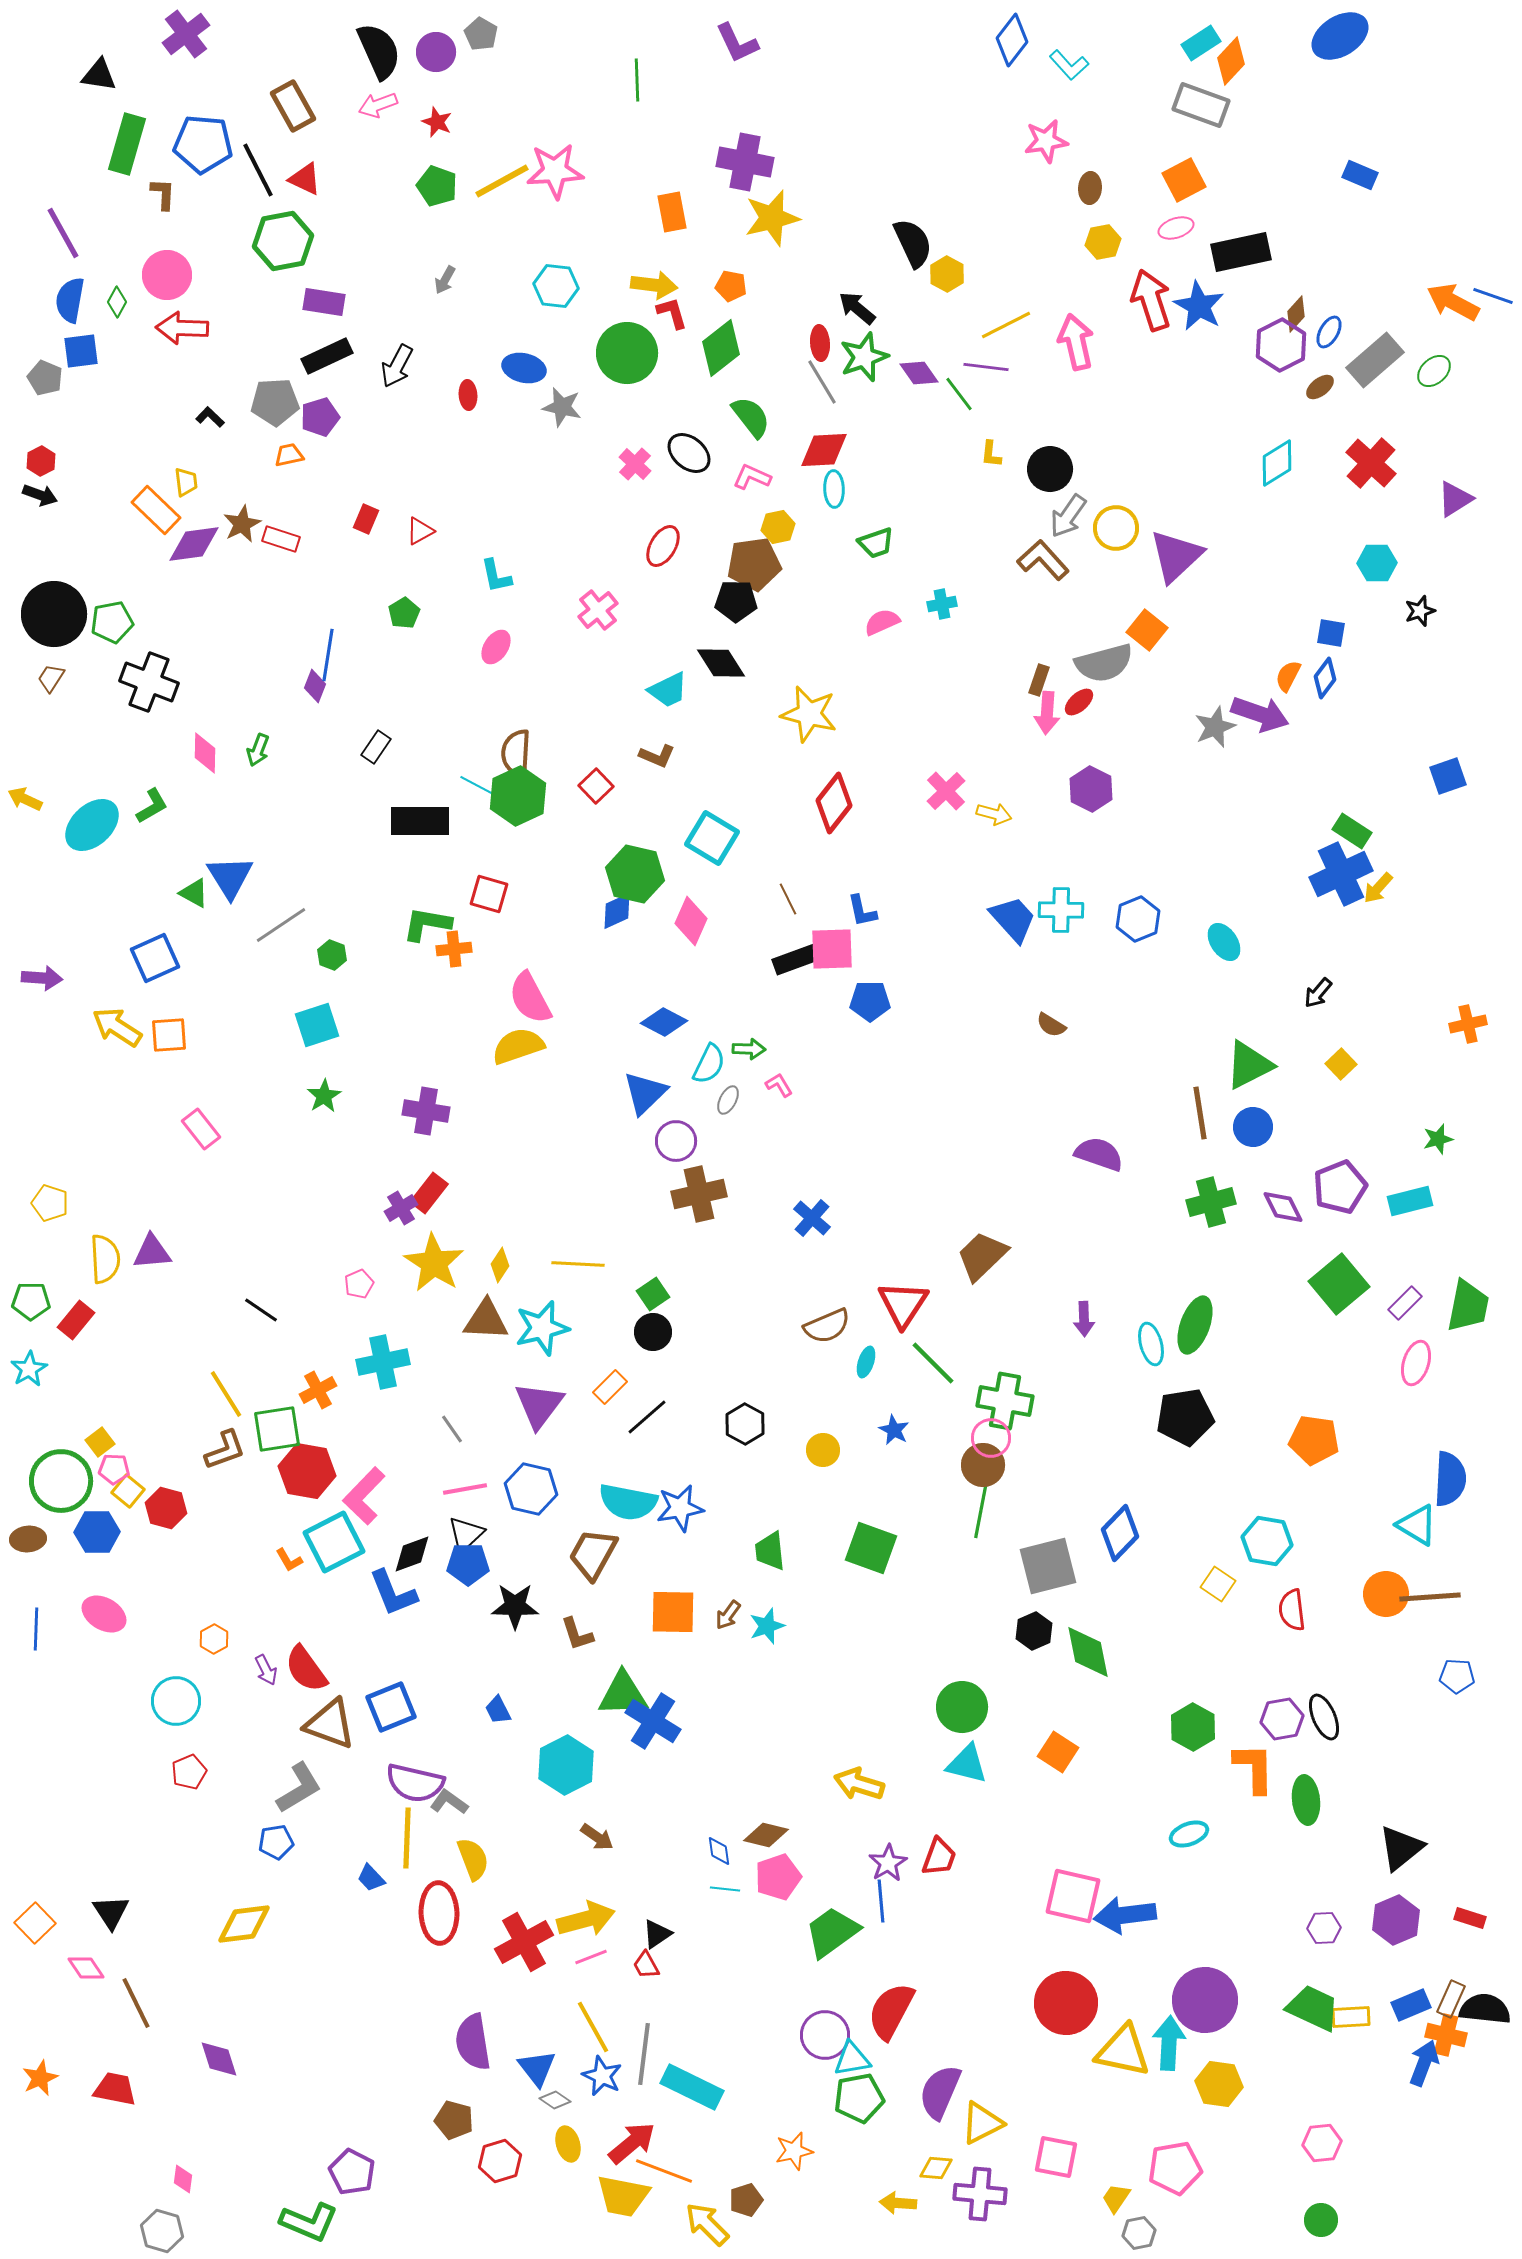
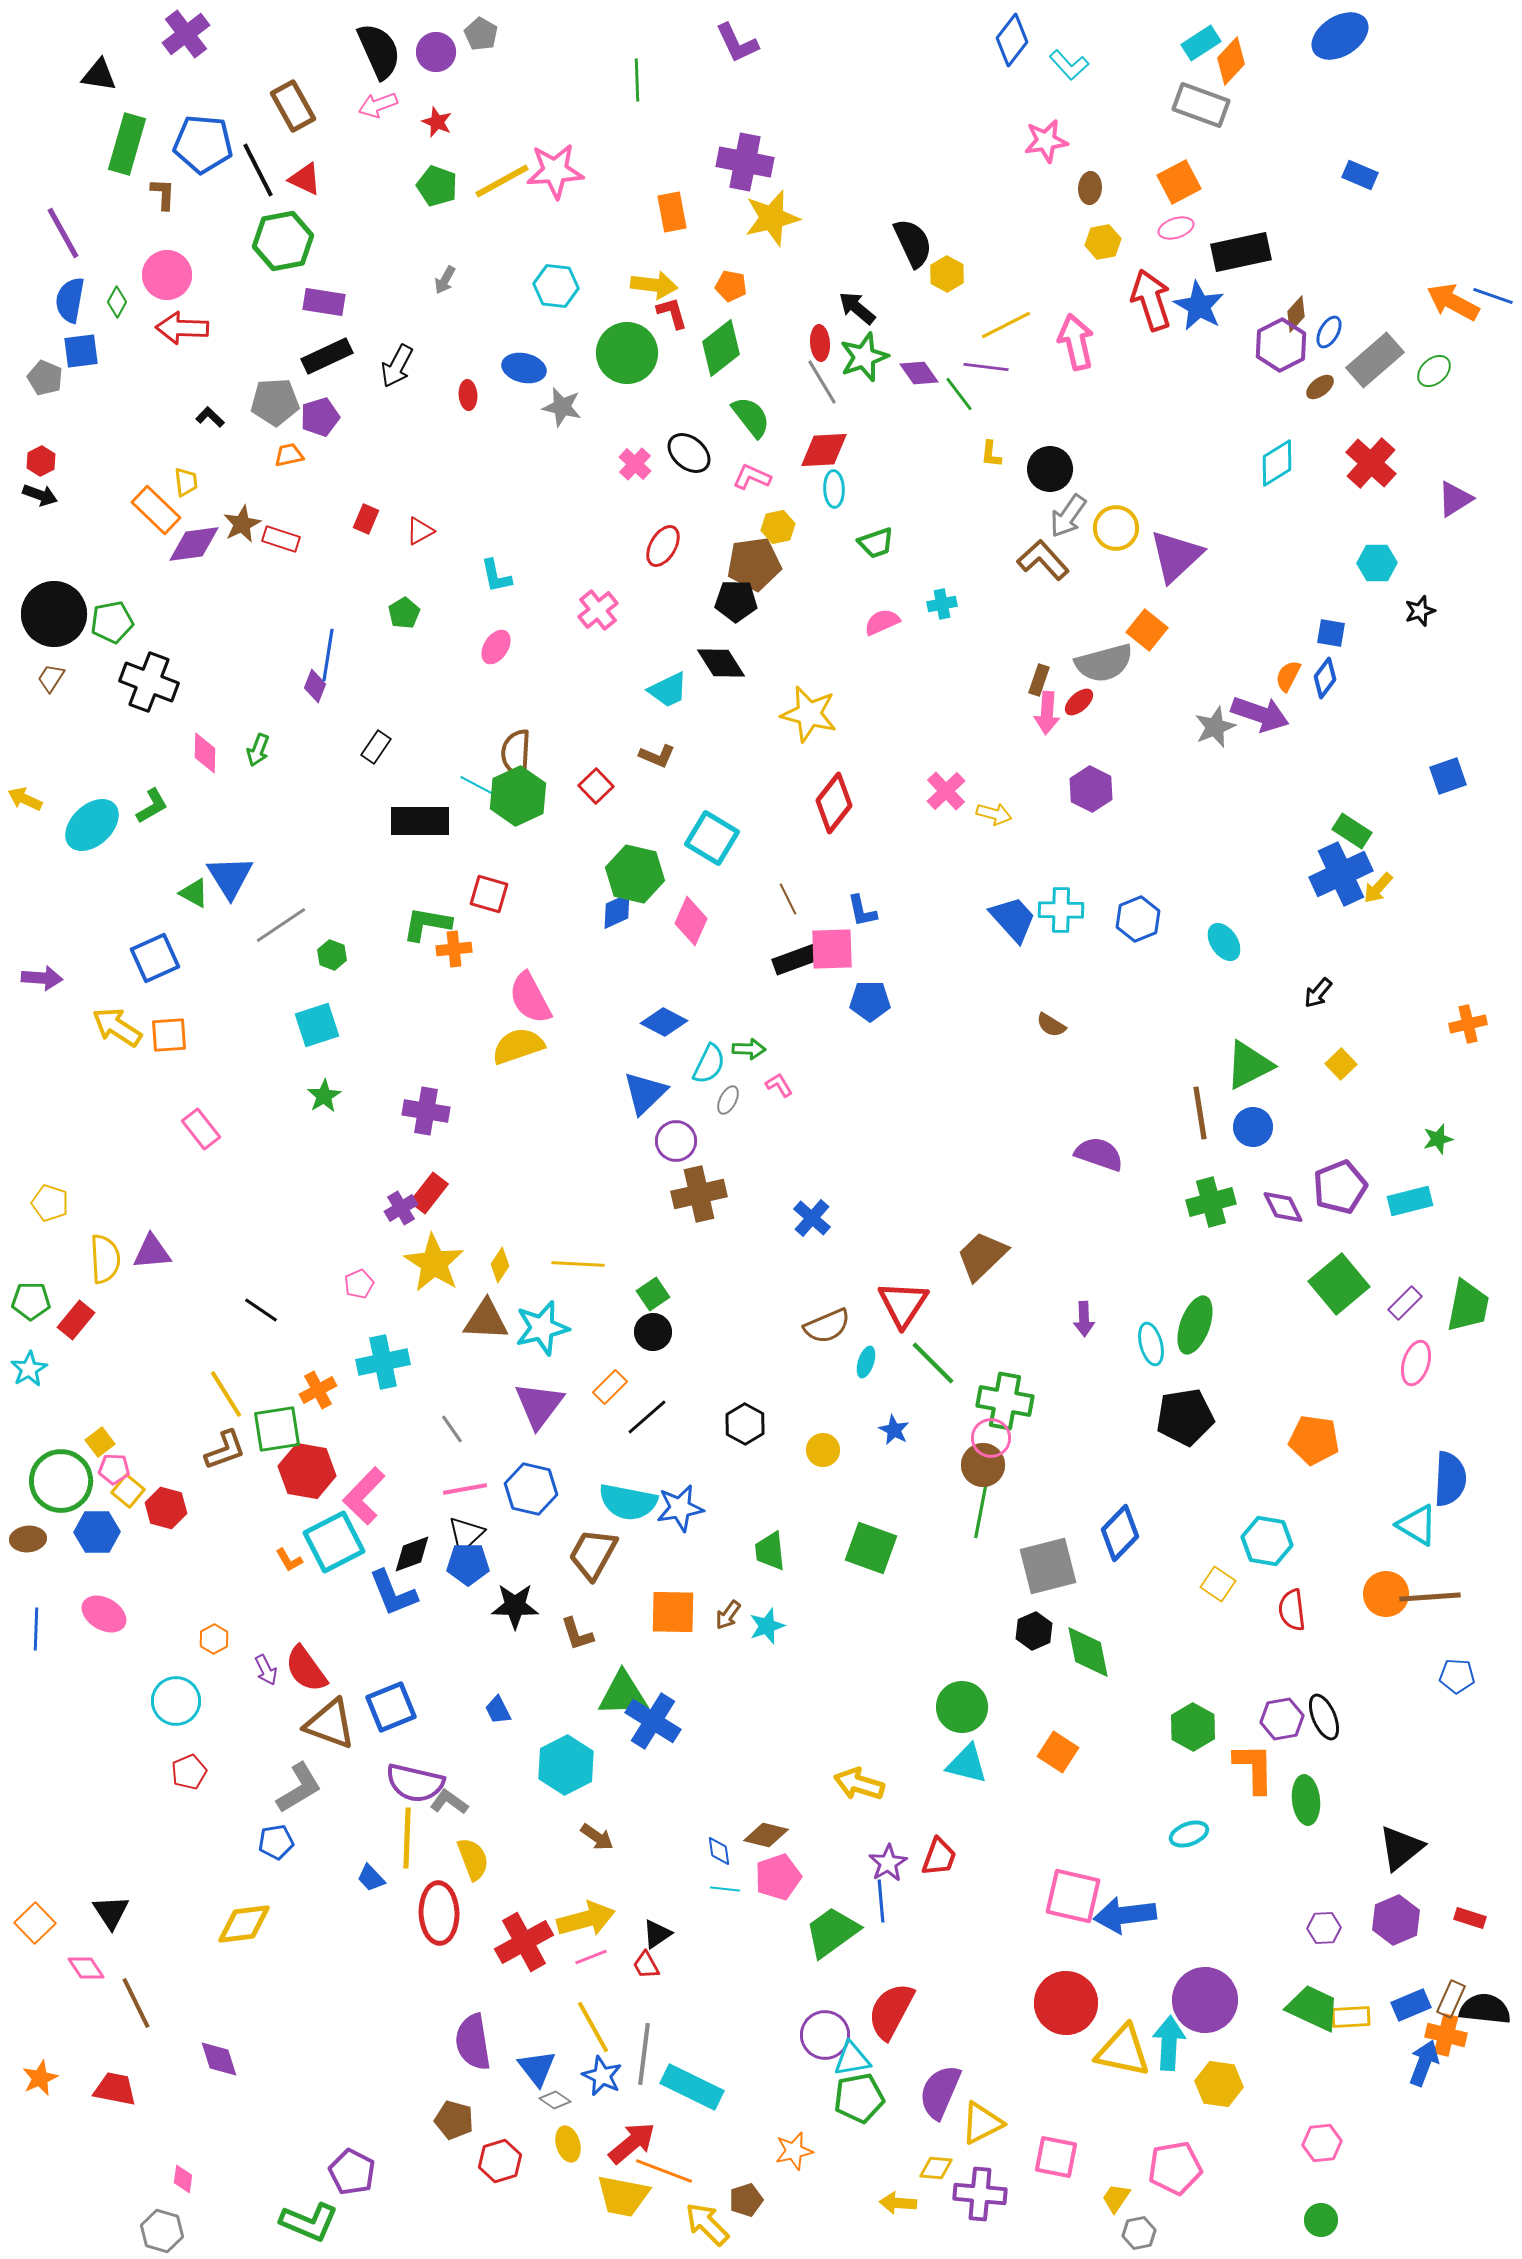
orange square at (1184, 180): moved 5 px left, 2 px down
